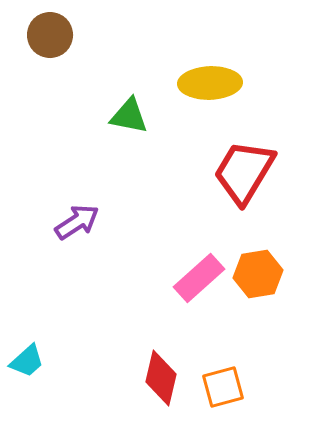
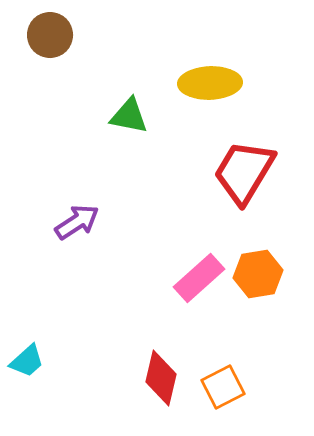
orange square: rotated 12 degrees counterclockwise
